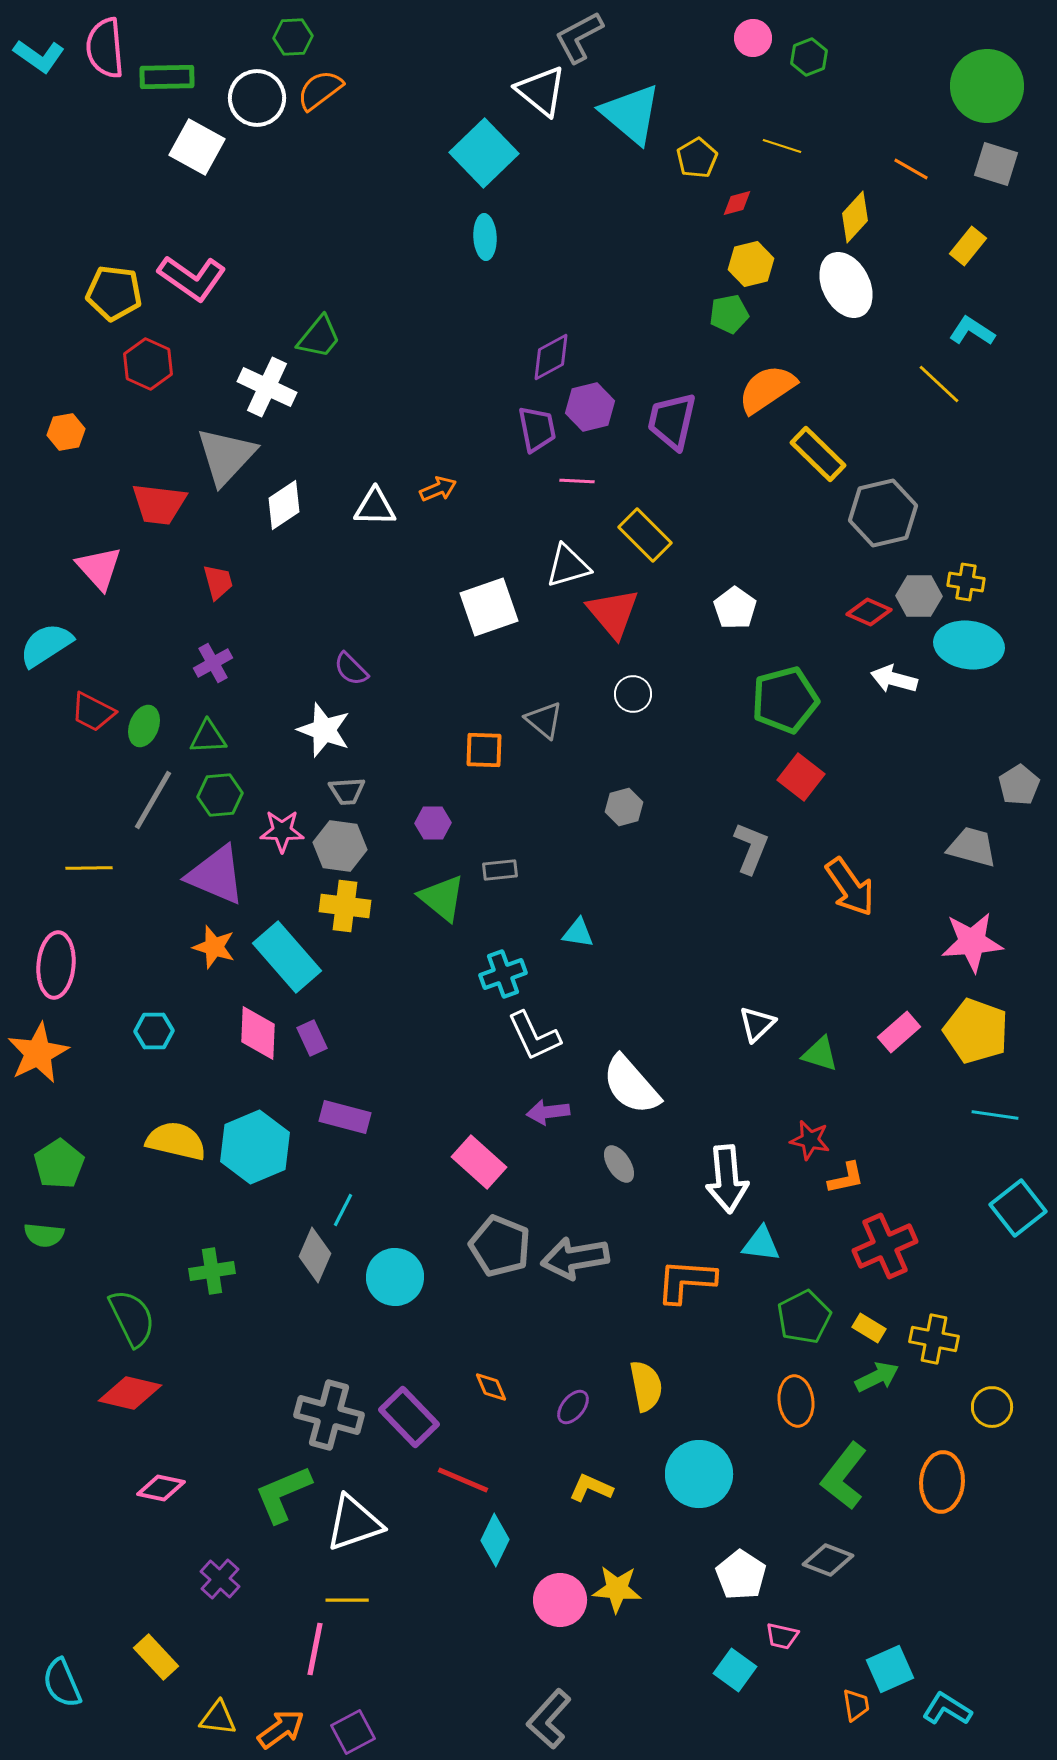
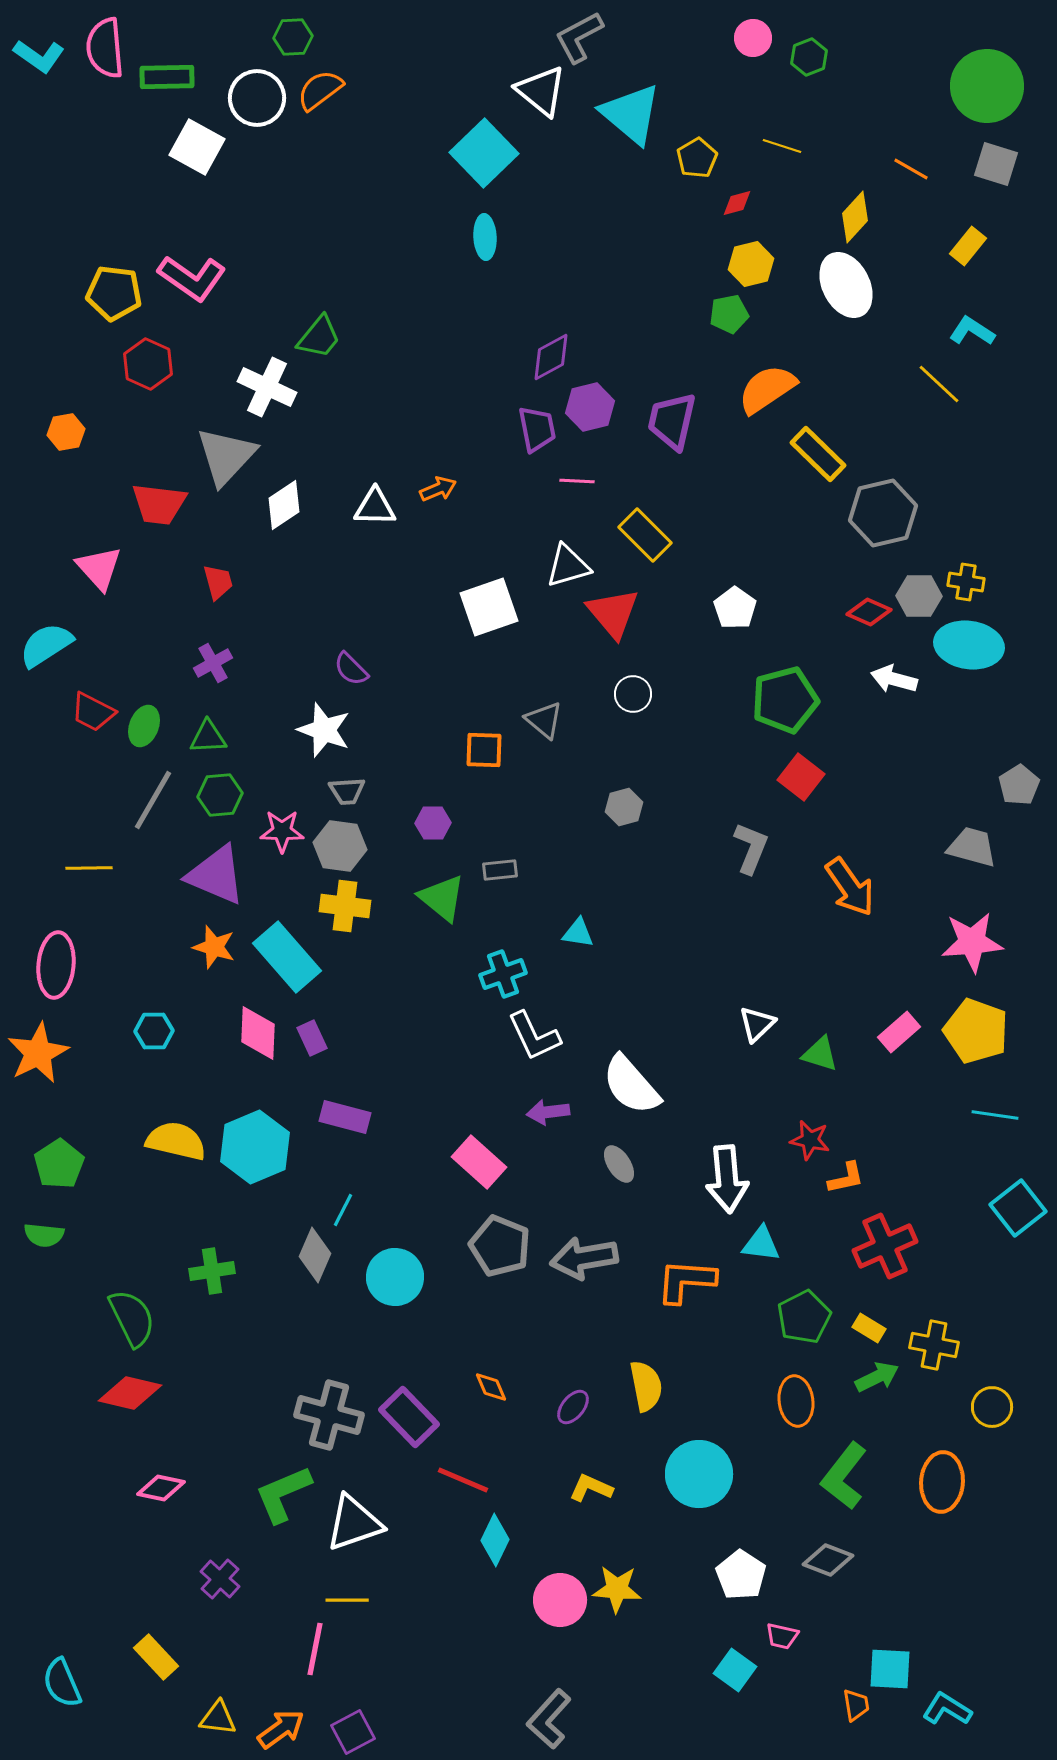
gray arrow at (575, 1258): moved 9 px right
yellow cross at (934, 1339): moved 6 px down
cyan square at (890, 1669): rotated 27 degrees clockwise
